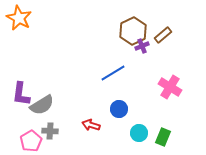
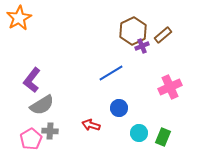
orange star: rotated 15 degrees clockwise
blue line: moved 2 px left
pink cross: rotated 35 degrees clockwise
purple L-shape: moved 11 px right, 14 px up; rotated 30 degrees clockwise
blue circle: moved 1 px up
pink pentagon: moved 2 px up
